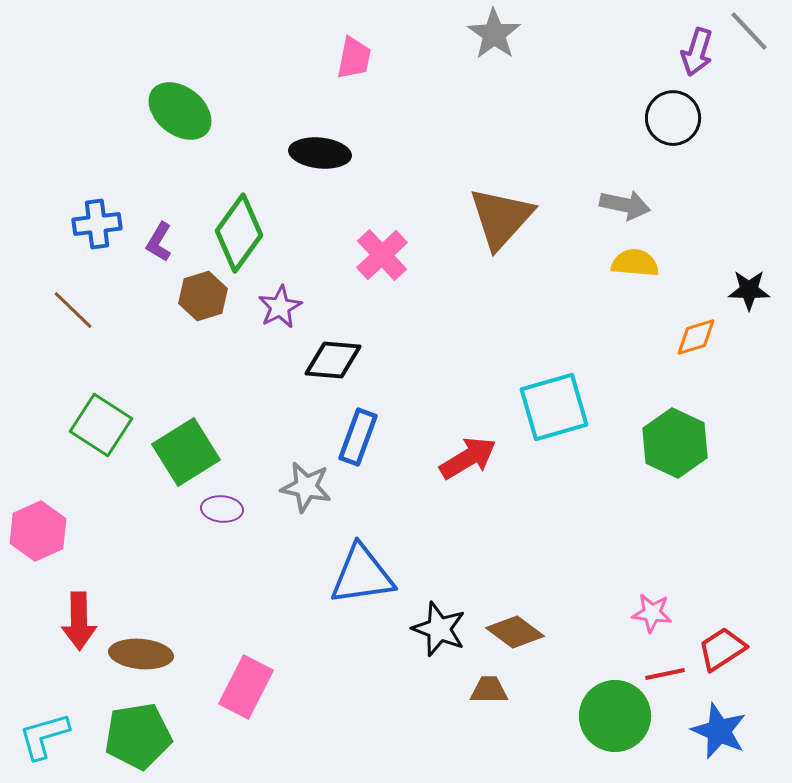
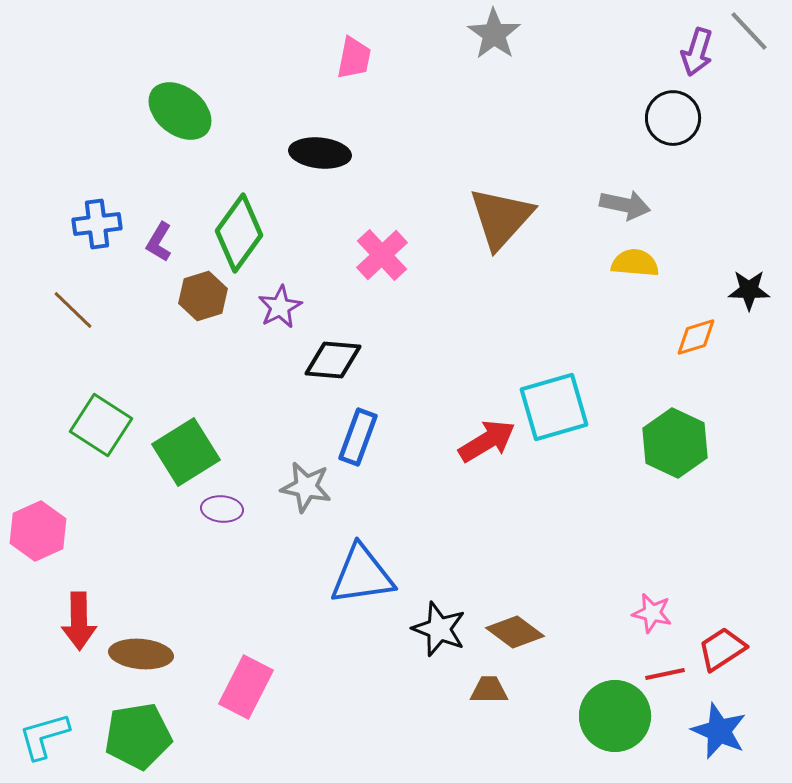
red arrow at (468, 458): moved 19 px right, 17 px up
pink star at (652, 613): rotated 6 degrees clockwise
